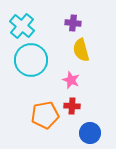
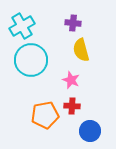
cyan cross: rotated 20 degrees clockwise
blue circle: moved 2 px up
